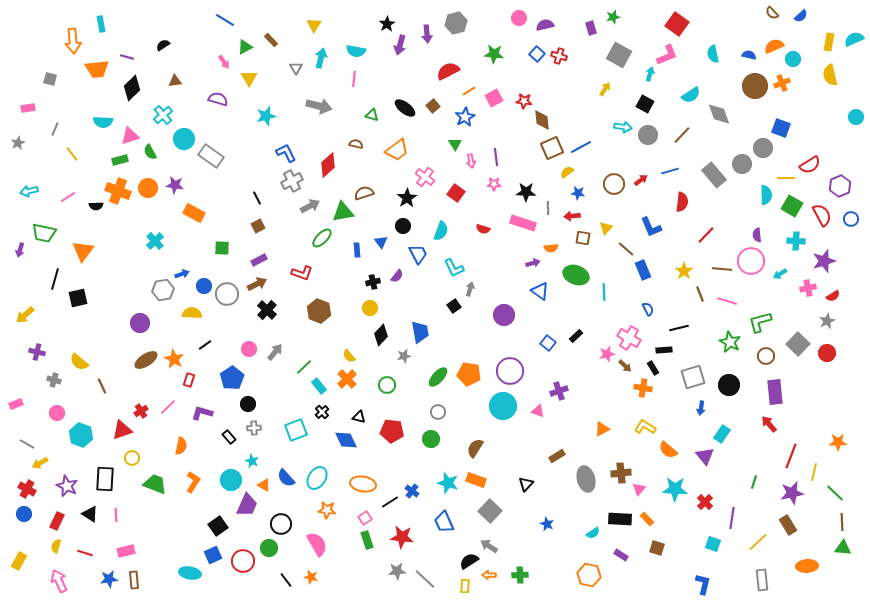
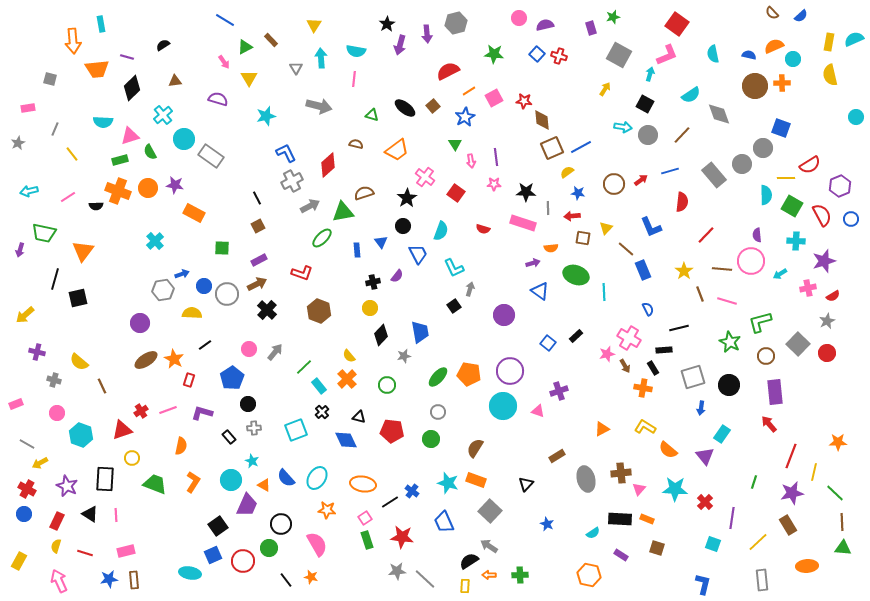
cyan arrow at (321, 58): rotated 18 degrees counterclockwise
orange cross at (782, 83): rotated 21 degrees clockwise
brown arrow at (625, 366): rotated 16 degrees clockwise
pink line at (168, 407): moved 3 px down; rotated 24 degrees clockwise
orange rectangle at (647, 519): rotated 24 degrees counterclockwise
